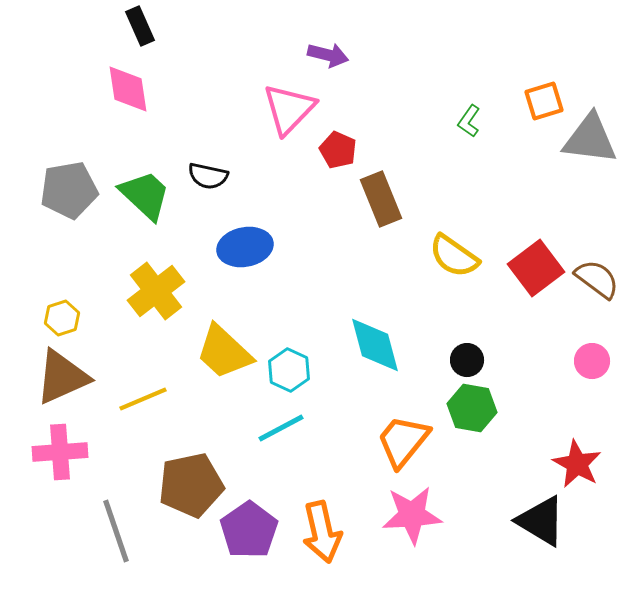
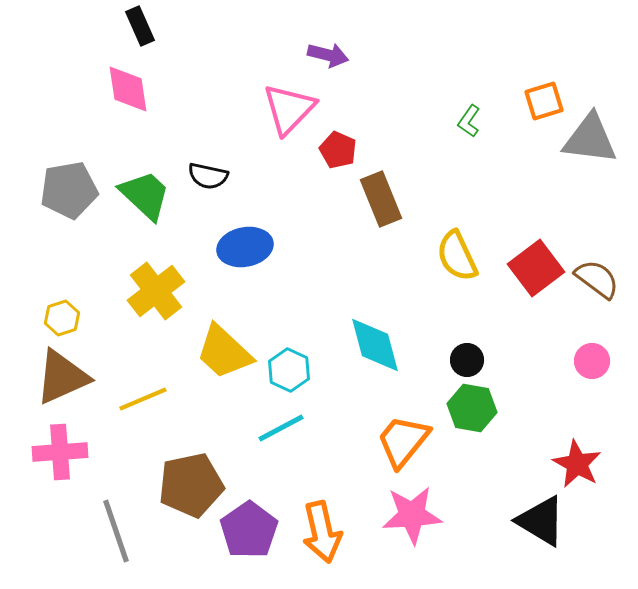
yellow semicircle: moved 3 px right; rotated 30 degrees clockwise
